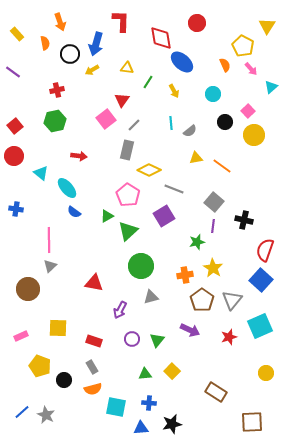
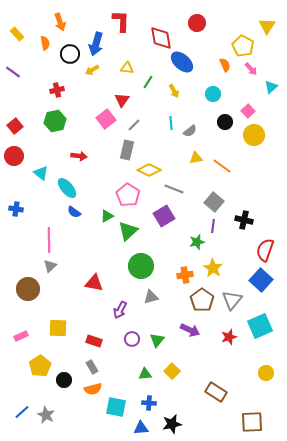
yellow pentagon at (40, 366): rotated 20 degrees clockwise
